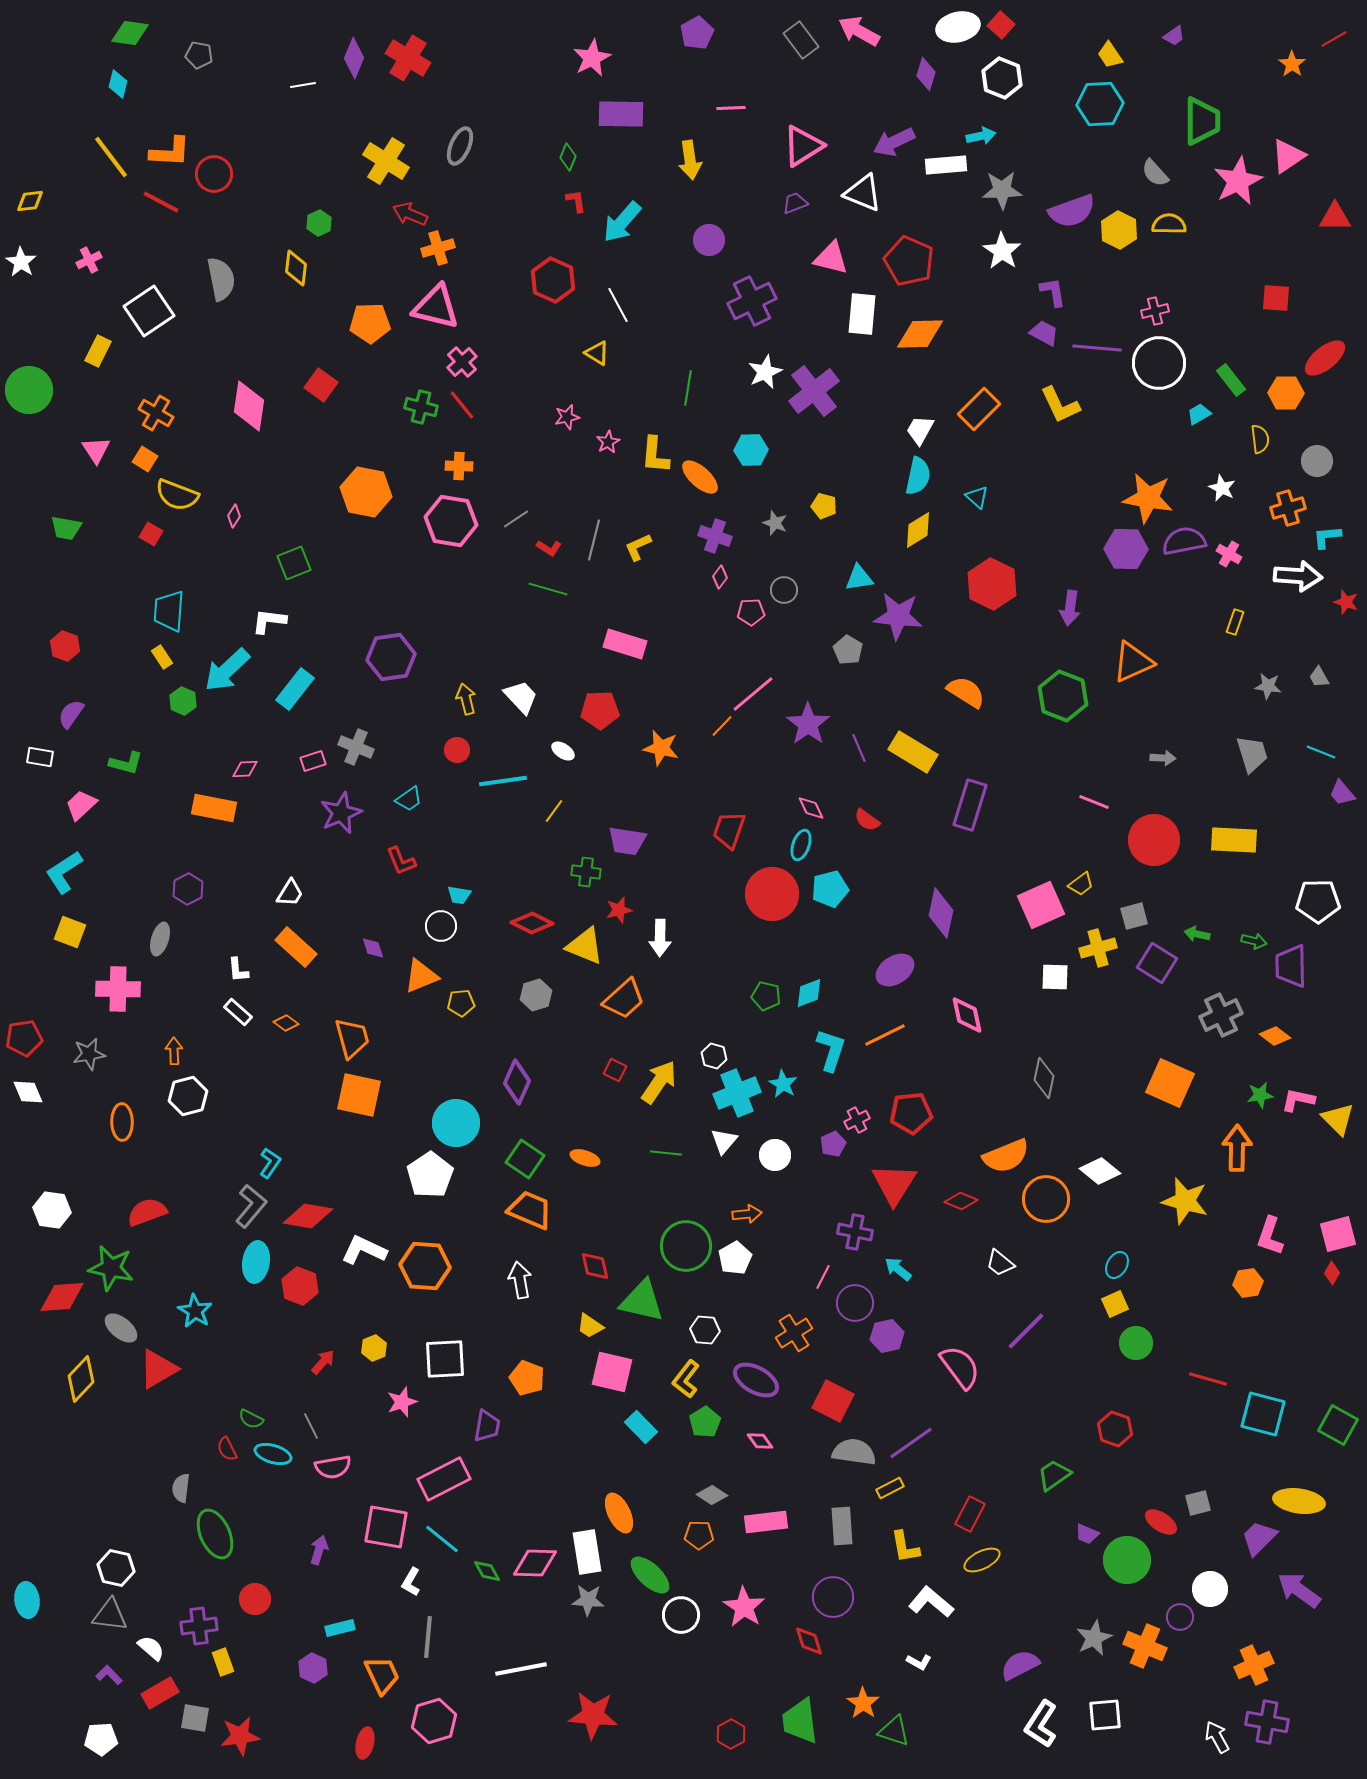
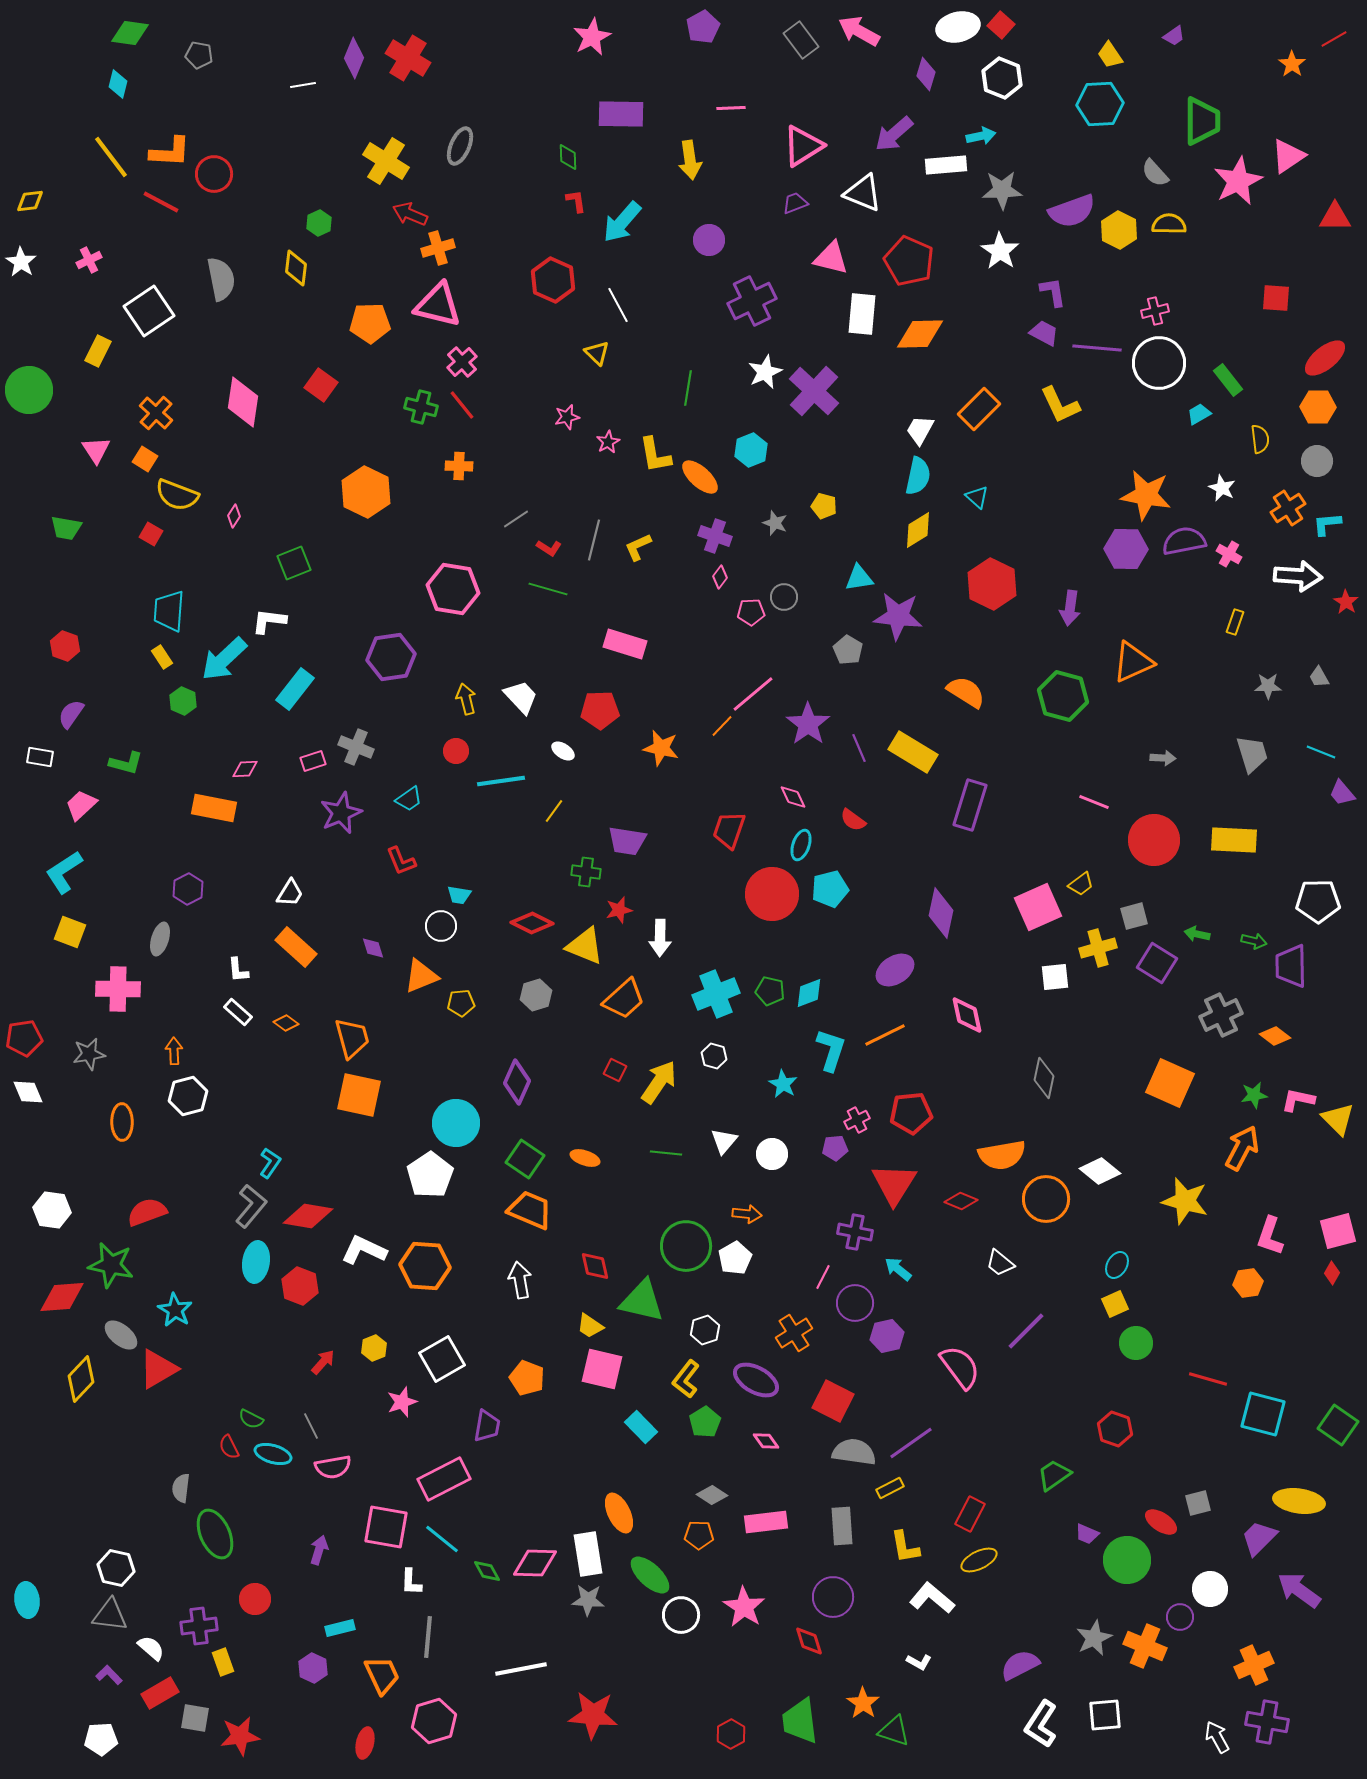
purple pentagon at (697, 33): moved 6 px right, 6 px up
pink star at (592, 58): moved 21 px up
purple arrow at (894, 142): moved 8 px up; rotated 15 degrees counterclockwise
green diamond at (568, 157): rotated 24 degrees counterclockwise
white star at (1002, 251): moved 2 px left
pink triangle at (436, 307): moved 2 px right, 2 px up
yellow triangle at (597, 353): rotated 12 degrees clockwise
green rectangle at (1231, 380): moved 3 px left
purple cross at (814, 391): rotated 9 degrees counterclockwise
orange hexagon at (1286, 393): moved 32 px right, 14 px down
pink diamond at (249, 406): moved 6 px left, 4 px up
orange cross at (156, 413): rotated 12 degrees clockwise
cyan hexagon at (751, 450): rotated 20 degrees counterclockwise
yellow L-shape at (655, 455): rotated 15 degrees counterclockwise
orange hexagon at (366, 492): rotated 15 degrees clockwise
orange star at (1148, 498): moved 2 px left, 3 px up
orange cross at (1288, 508): rotated 16 degrees counterclockwise
pink hexagon at (451, 521): moved 2 px right, 68 px down
cyan L-shape at (1327, 537): moved 13 px up
gray circle at (784, 590): moved 7 px down
red star at (1346, 602): rotated 15 degrees clockwise
cyan arrow at (227, 670): moved 3 px left, 11 px up
gray star at (1268, 686): rotated 8 degrees counterclockwise
green hexagon at (1063, 696): rotated 6 degrees counterclockwise
red circle at (457, 750): moved 1 px left, 1 px down
cyan line at (503, 781): moved 2 px left
pink diamond at (811, 808): moved 18 px left, 11 px up
red semicircle at (867, 820): moved 14 px left
pink square at (1041, 905): moved 3 px left, 2 px down
white square at (1055, 977): rotated 8 degrees counterclockwise
green pentagon at (766, 996): moved 4 px right, 5 px up
cyan cross at (737, 1093): moved 21 px left, 99 px up
green star at (1260, 1095): moved 6 px left
purple pentagon at (833, 1144): moved 2 px right, 4 px down; rotated 20 degrees clockwise
orange arrow at (1237, 1148): moved 5 px right; rotated 27 degrees clockwise
white circle at (775, 1155): moved 3 px left, 1 px up
orange semicircle at (1006, 1156): moved 4 px left, 1 px up; rotated 12 degrees clockwise
orange arrow at (747, 1214): rotated 12 degrees clockwise
pink square at (1338, 1234): moved 3 px up
green star at (111, 1268): moved 3 px up
cyan star at (195, 1311): moved 20 px left, 1 px up
gray ellipse at (121, 1328): moved 7 px down
white hexagon at (705, 1330): rotated 24 degrees counterclockwise
white square at (445, 1359): moved 3 px left; rotated 27 degrees counterclockwise
pink square at (612, 1372): moved 10 px left, 3 px up
green square at (1338, 1425): rotated 6 degrees clockwise
pink diamond at (760, 1441): moved 6 px right
red semicircle at (227, 1449): moved 2 px right, 2 px up
white rectangle at (587, 1552): moved 1 px right, 2 px down
yellow ellipse at (982, 1560): moved 3 px left
white L-shape at (411, 1582): rotated 28 degrees counterclockwise
white L-shape at (931, 1602): moved 1 px right, 4 px up
